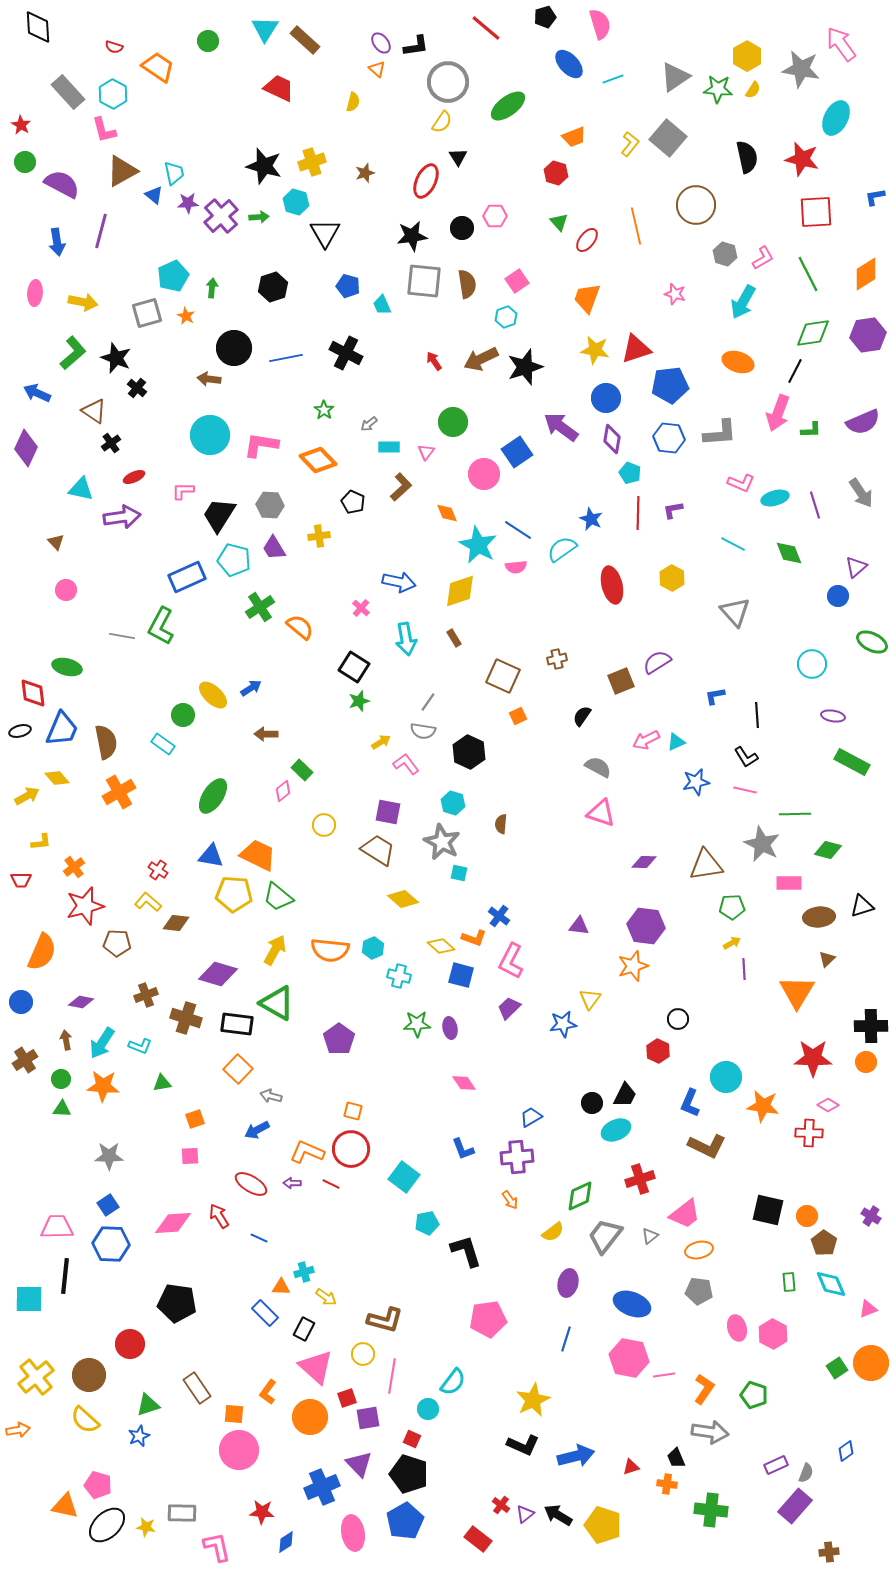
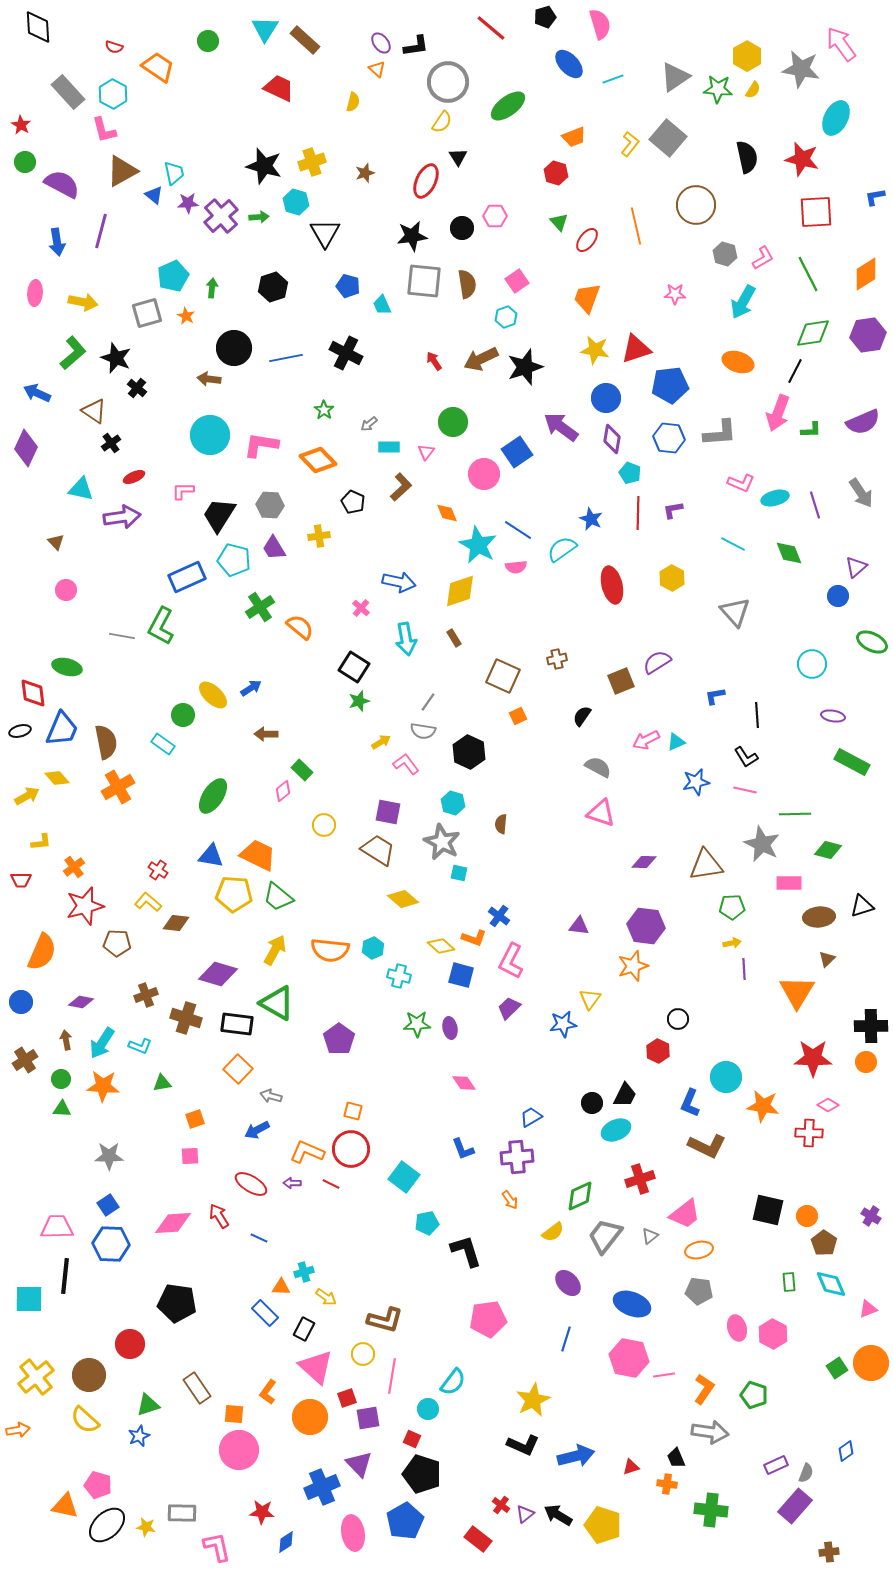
red line at (486, 28): moved 5 px right
pink star at (675, 294): rotated 15 degrees counterclockwise
orange cross at (119, 792): moved 1 px left, 5 px up
yellow arrow at (732, 943): rotated 18 degrees clockwise
purple ellipse at (568, 1283): rotated 56 degrees counterclockwise
black pentagon at (409, 1474): moved 13 px right
